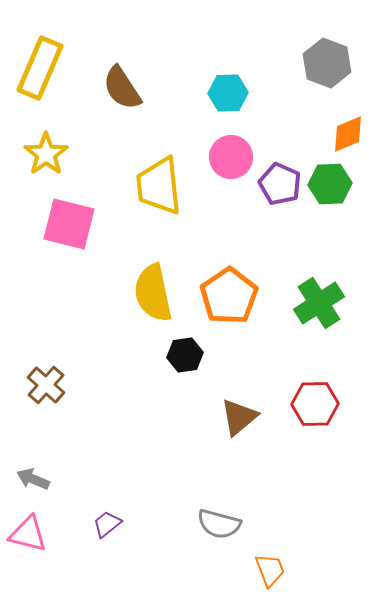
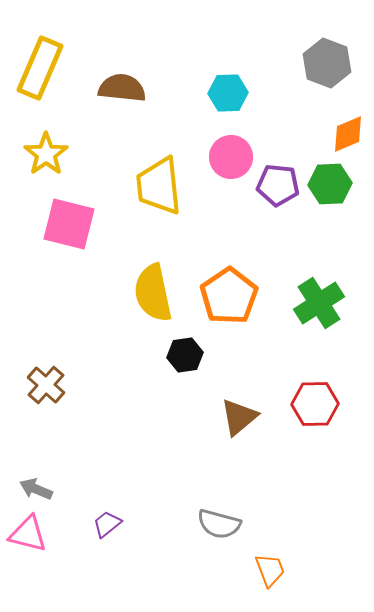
brown semicircle: rotated 129 degrees clockwise
purple pentagon: moved 2 px left, 1 px down; rotated 18 degrees counterclockwise
gray arrow: moved 3 px right, 10 px down
